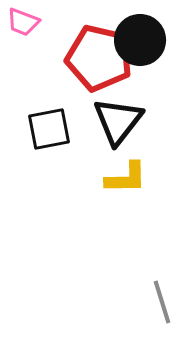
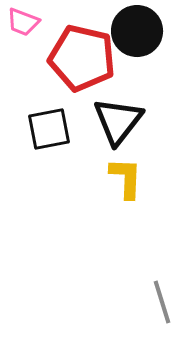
black circle: moved 3 px left, 9 px up
red pentagon: moved 17 px left
yellow L-shape: rotated 87 degrees counterclockwise
